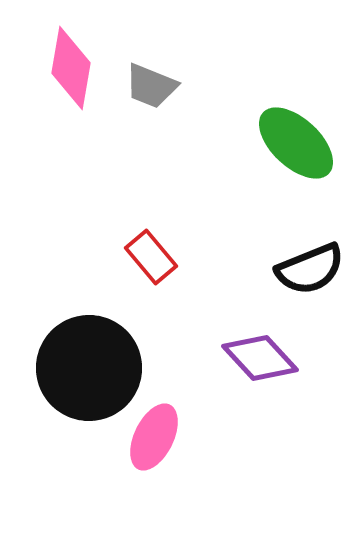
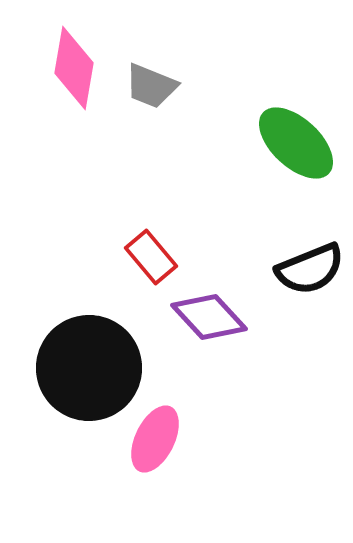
pink diamond: moved 3 px right
purple diamond: moved 51 px left, 41 px up
pink ellipse: moved 1 px right, 2 px down
